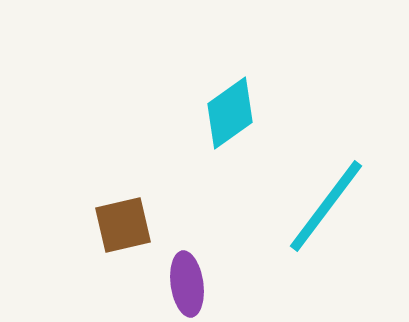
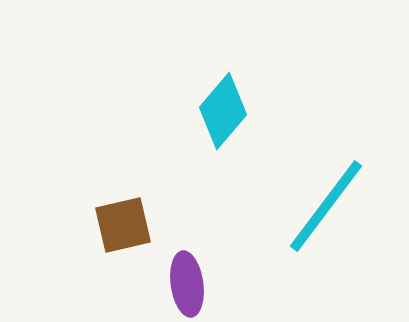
cyan diamond: moved 7 px left, 2 px up; rotated 14 degrees counterclockwise
